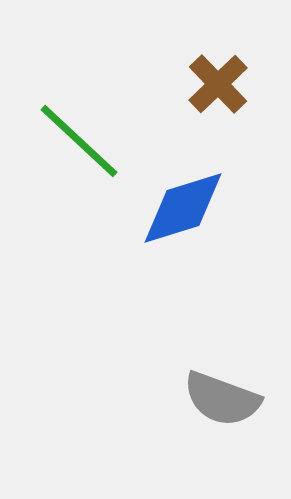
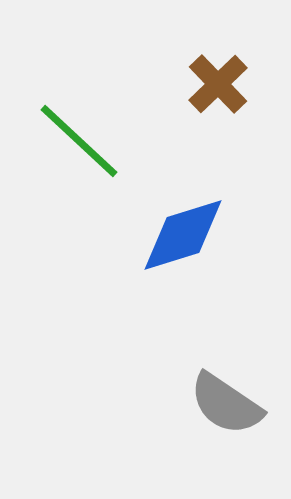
blue diamond: moved 27 px down
gray semicircle: moved 4 px right, 5 px down; rotated 14 degrees clockwise
